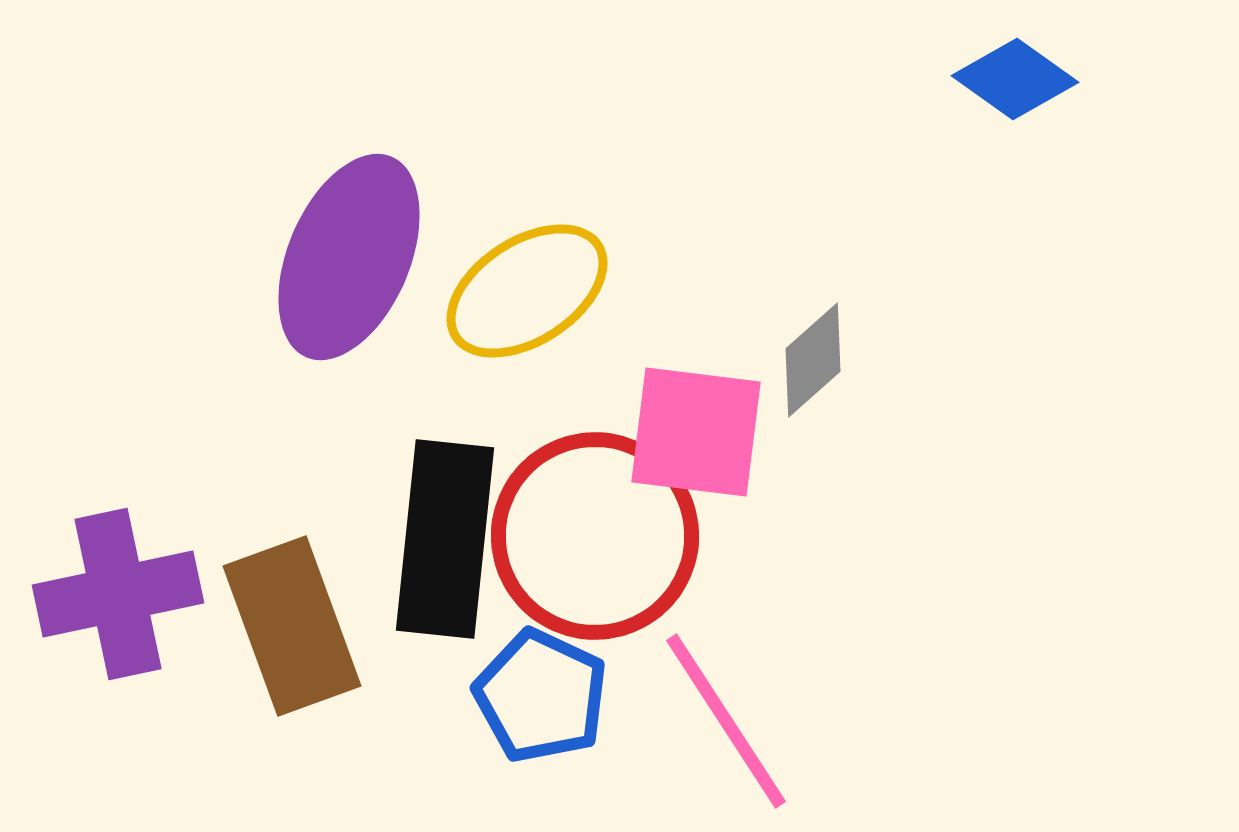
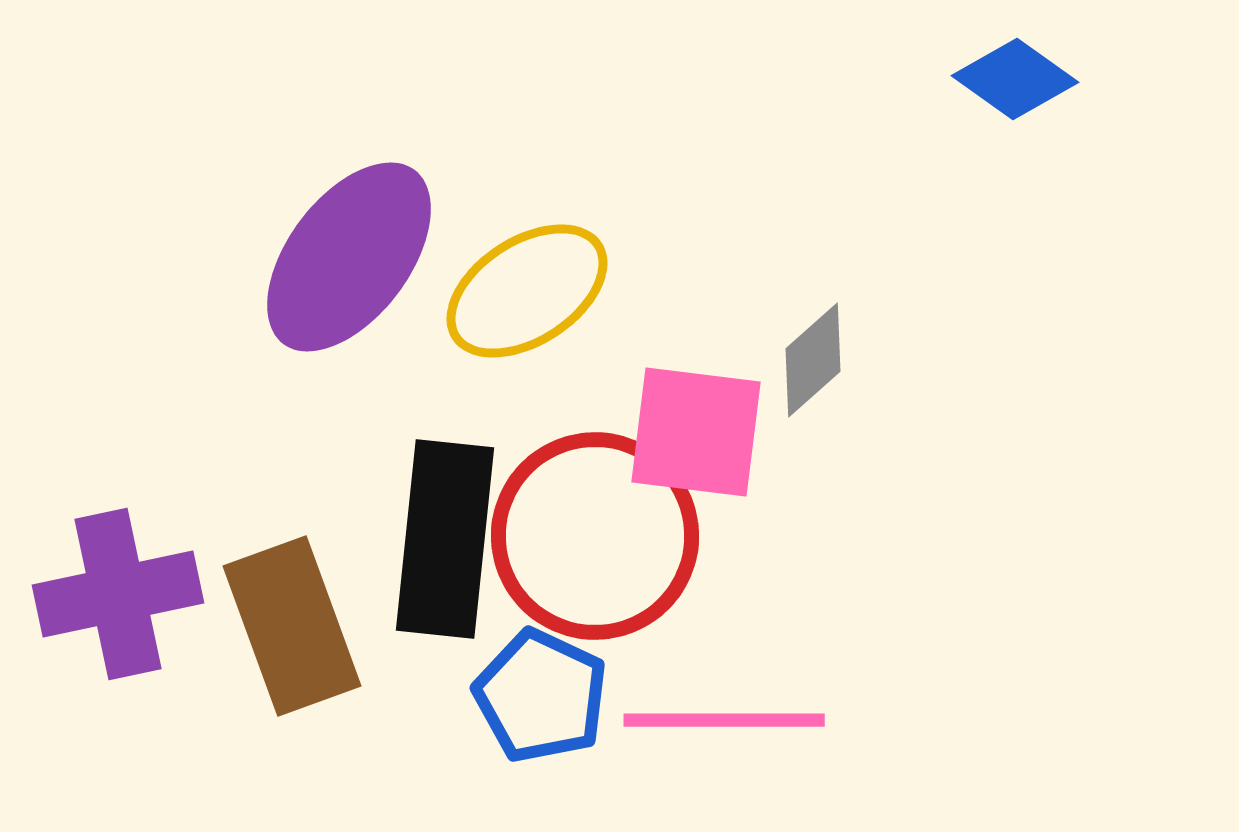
purple ellipse: rotated 14 degrees clockwise
pink line: moved 2 px left, 1 px up; rotated 57 degrees counterclockwise
